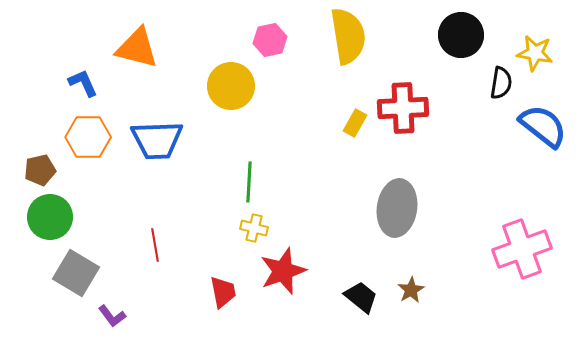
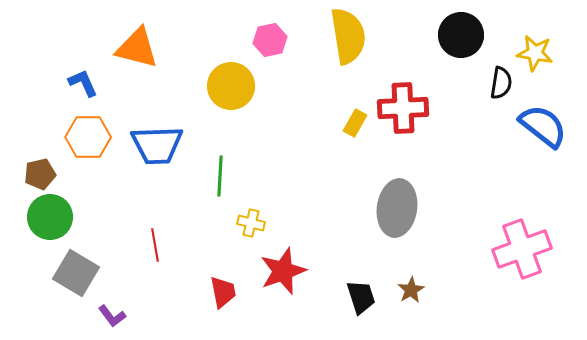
blue trapezoid: moved 5 px down
brown pentagon: moved 4 px down
green line: moved 29 px left, 6 px up
yellow cross: moved 3 px left, 5 px up
black trapezoid: rotated 33 degrees clockwise
